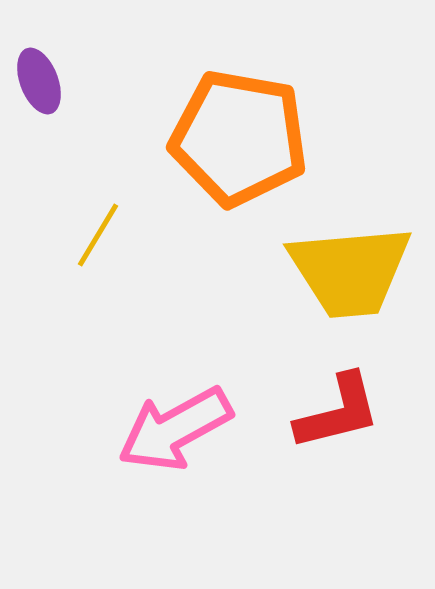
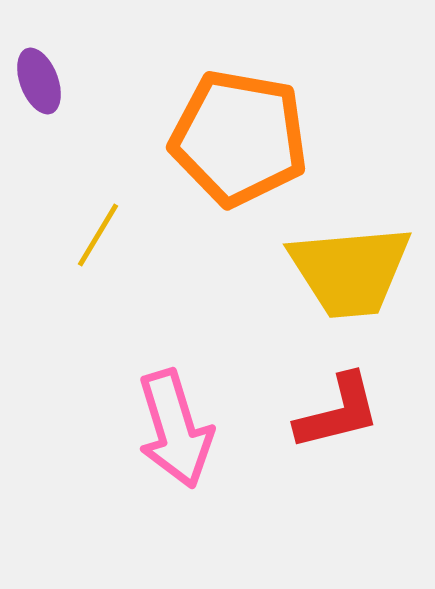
pink arrow: rotated 78 degrees counterclockwise
